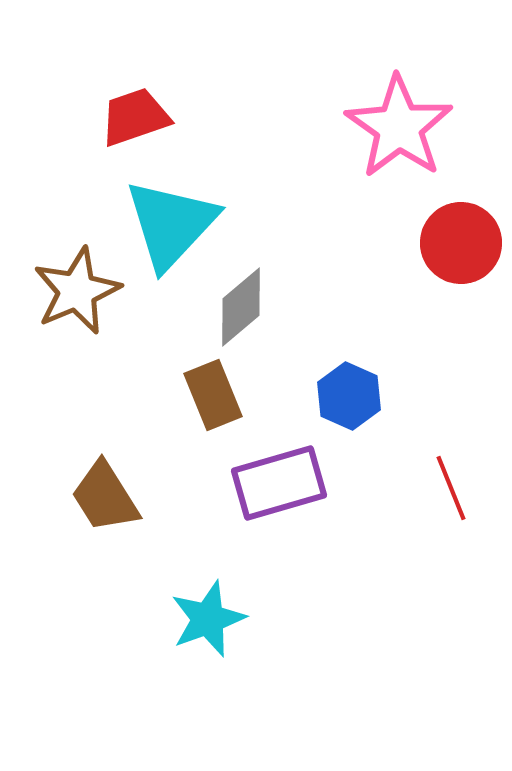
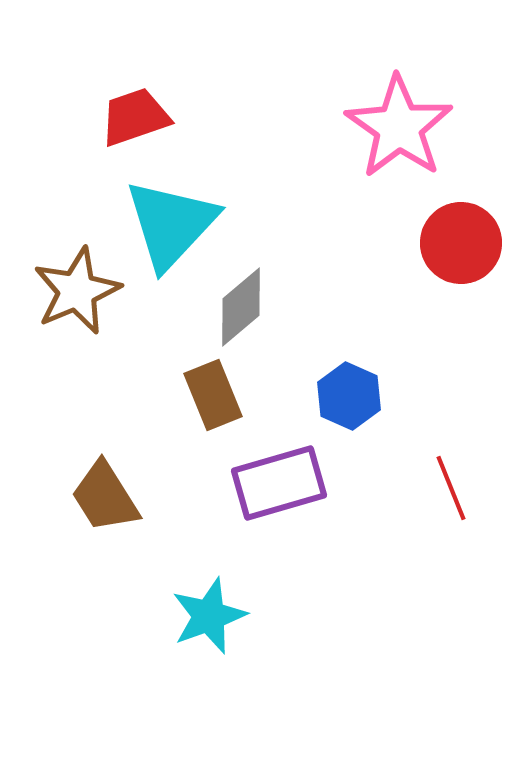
cyan star: moved 1 px right, 3 px up
